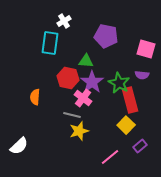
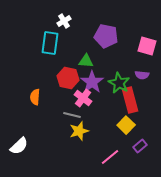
pink square: moved 1 px right, 3 px up
